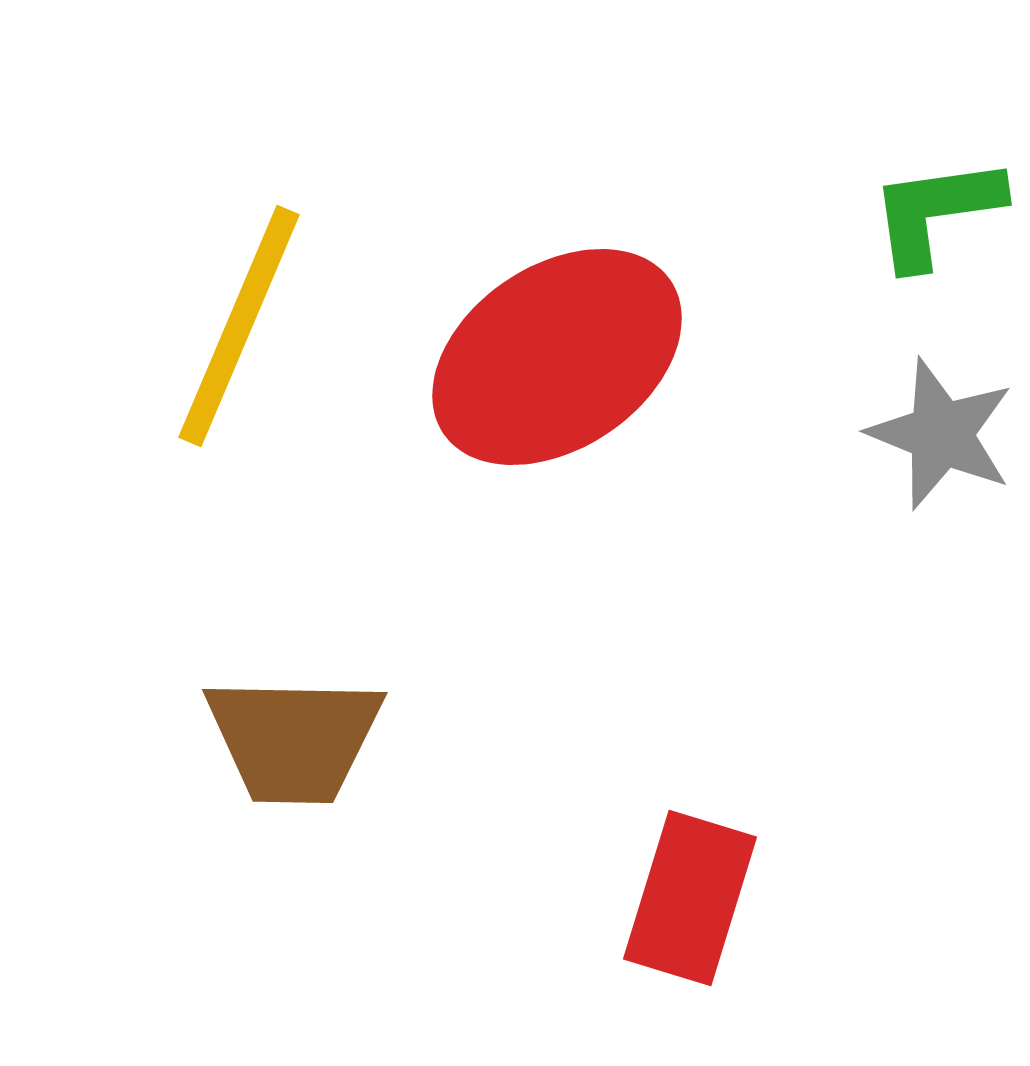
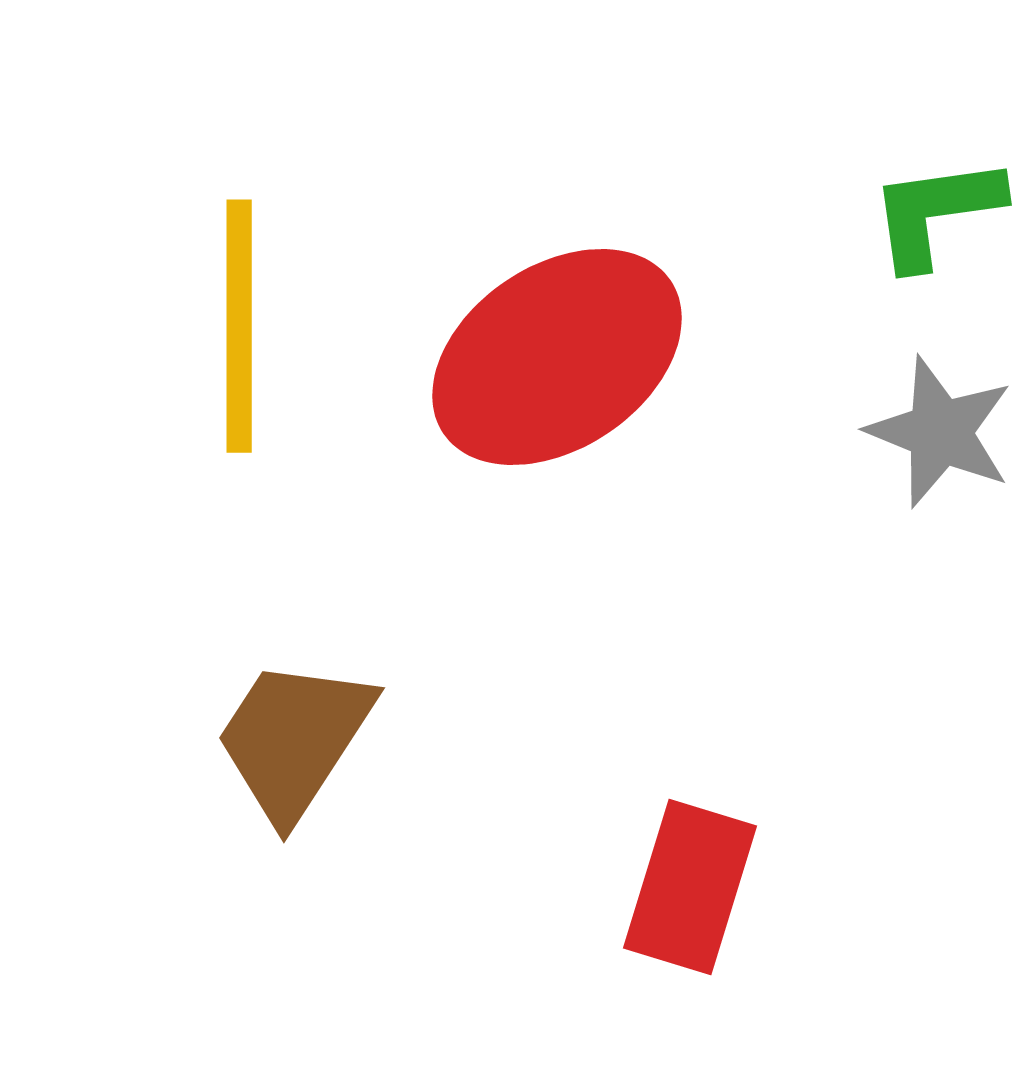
yellow line: rotated 23 degrees counterclockwise
gray star: moved 1 px left, 2 px up
brown trapezoid: rotated 122 degrees clockwise
red rectangle: moved 11 px up
